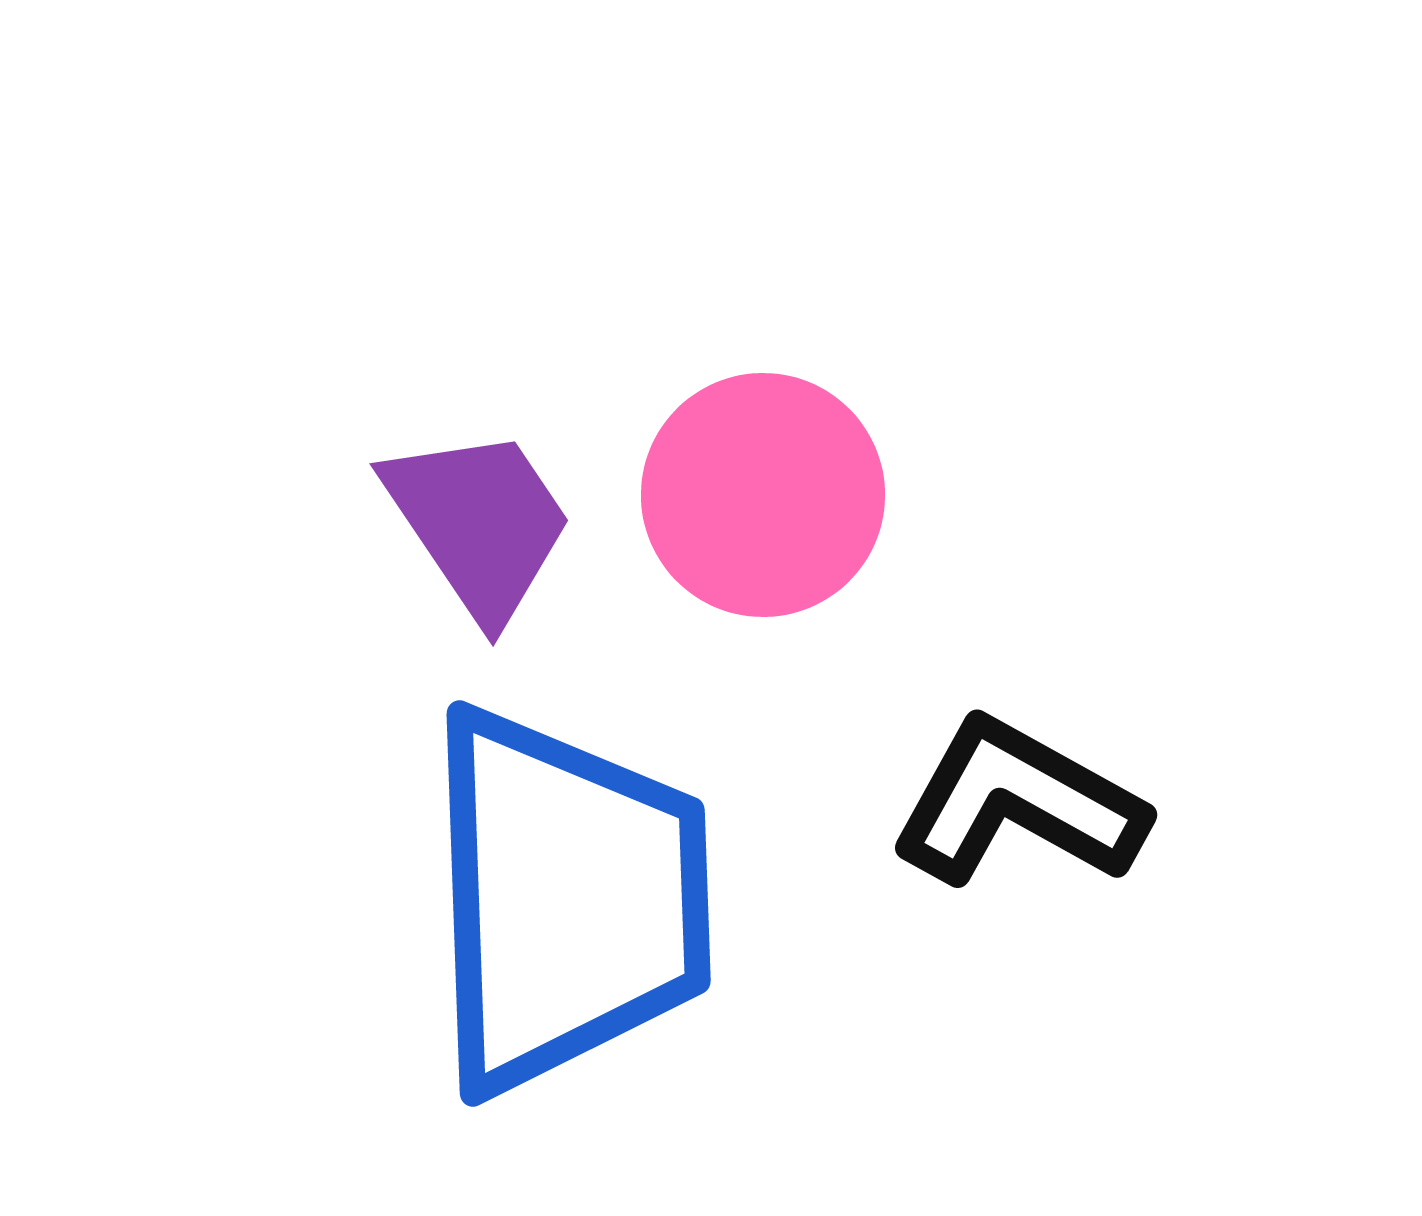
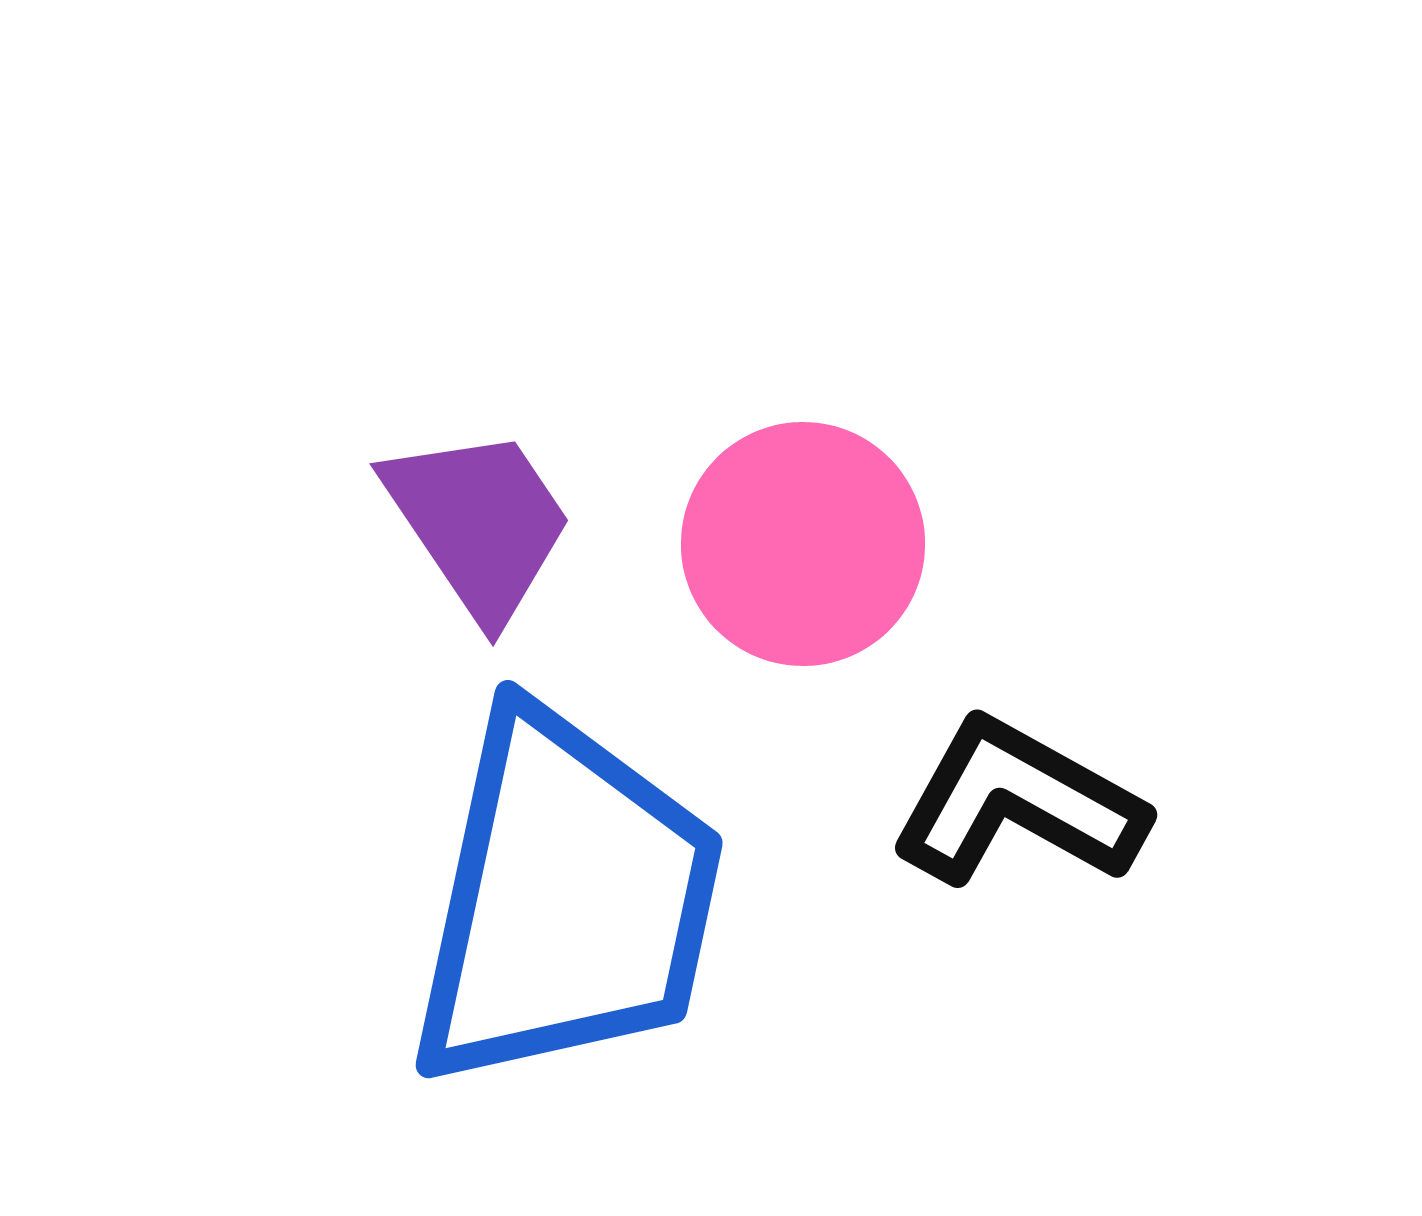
pink circle: moved 40 px right, 49 px down
blue trapezoid: rotated 14 degrees clockwise
